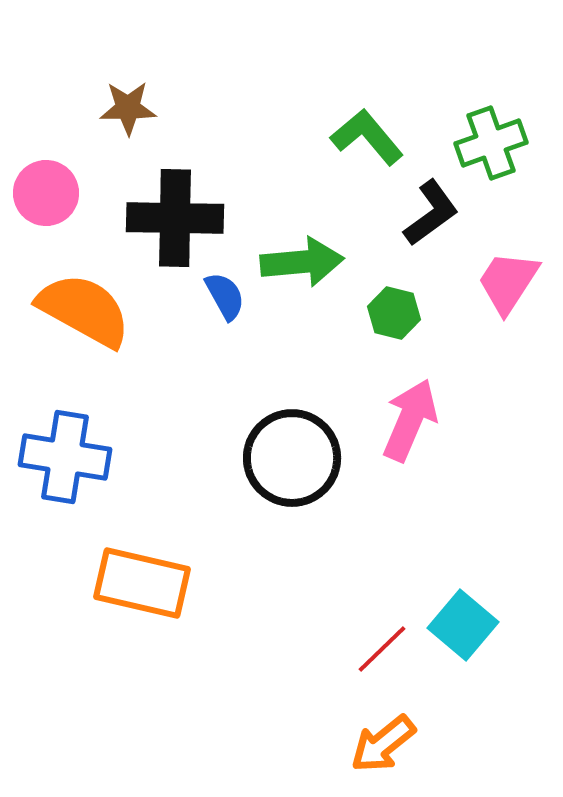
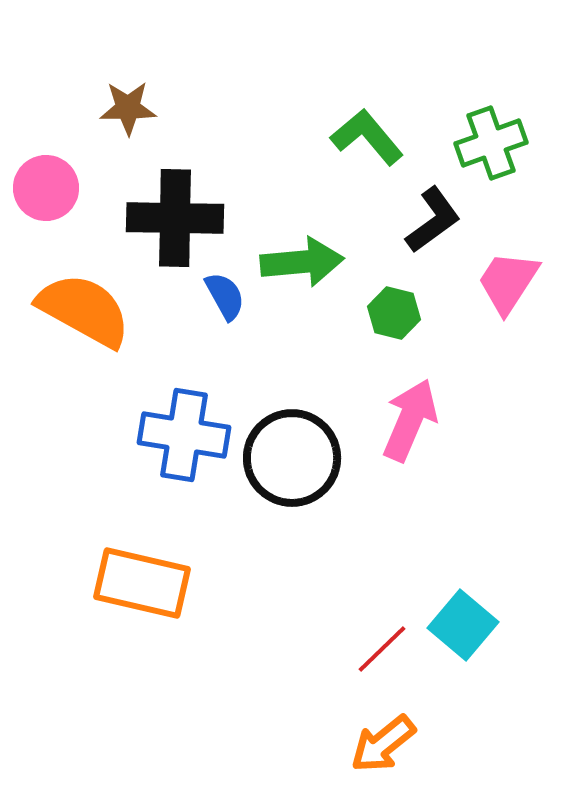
pink circle: moved 5 px up
black L-shape: moved 2 px right, 7 px down
blue cross: moved 119 px right, 22 px up
